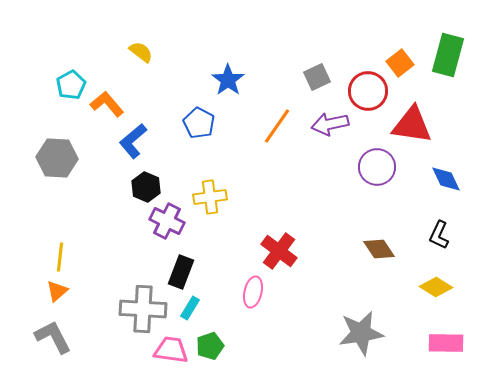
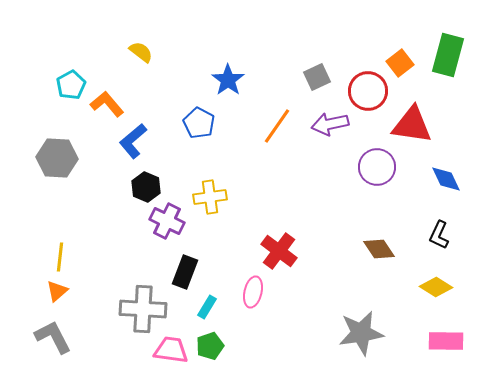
black rectangle: moved 4 px right
cyan rectangle: moved 17 px right, 1 px up
pink rectangle: moved 2 px up
